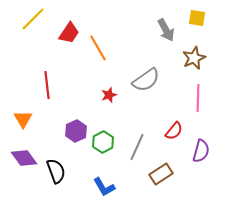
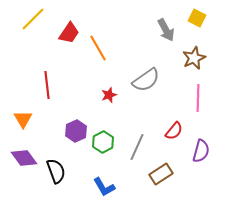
yellow square: rotated 18 degrees clockwise
